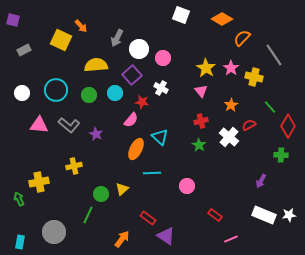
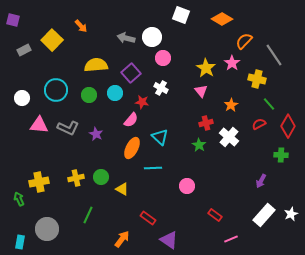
gray arrow at (117, 38): moved 9 px right; rotated 78 degrees clockwise
orange semicircle at (242, 38): moved 2 px right, 3 px down
yellow square at (61, 40): moved 9 px left; rotated 20 degrees clockwise
white circle at (139, 49): moved 13 px right, 12 px up
pink star at (231, 68): moved 1 px right, 5 px up
purple square at (132, 75): moved 1 px left, 2 px up
yellow cross at (254, 77): moved 3 px right, 2 px down
white circle at (22, 93): moved 5 px down
green line at (270, 107): moved 1 px left, 3 px up
red cross at (201, 121): moved 5 px right, 2 px down
gray L-shape at (69, 125): moved 1 px left, 3 px down; rotated 15 degrees counterclockwise
red semicircle at (249, 125): moved 10 px right, 1 px up
orange ellipse at (136, 149): moved 4 px left, 1 px up
yellow cross at (74, 166): moved 2 px right, 12 px down
cyan line at (152, 173): moved 1 px right, 5 px up
yellow triangle at (122, 189): rotated 48 degrees counterclockwise
green circle at (101, 194): moved 17 px up
white rectangle at (264, 215): rotated 70 degrees counterclockwise
white star at (289, 215): moved 2 px right, 1 px up; rotated 16 degrees counterclockwise
gray circle at (54, 232): moved 7 px left, 3 px up
purple triangle at (166, 236): moved 3 px right, 4 px down
